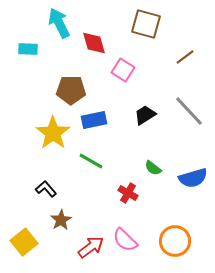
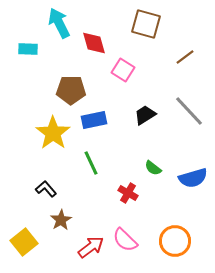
green line: moved 2 px down; rotated 35 degrees clockwise
